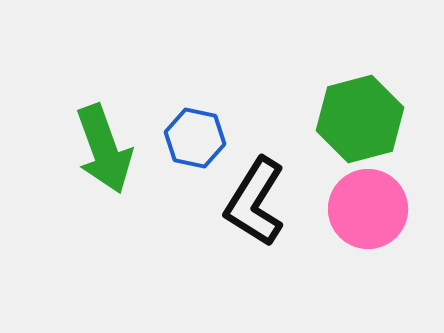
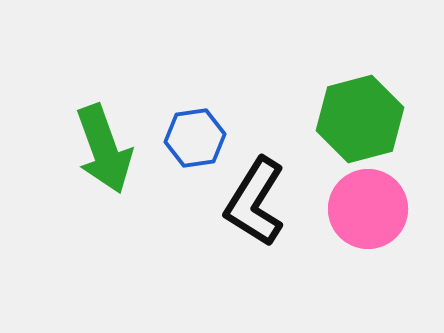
blue hexagon: rotated 20 degrees counterclockwise
